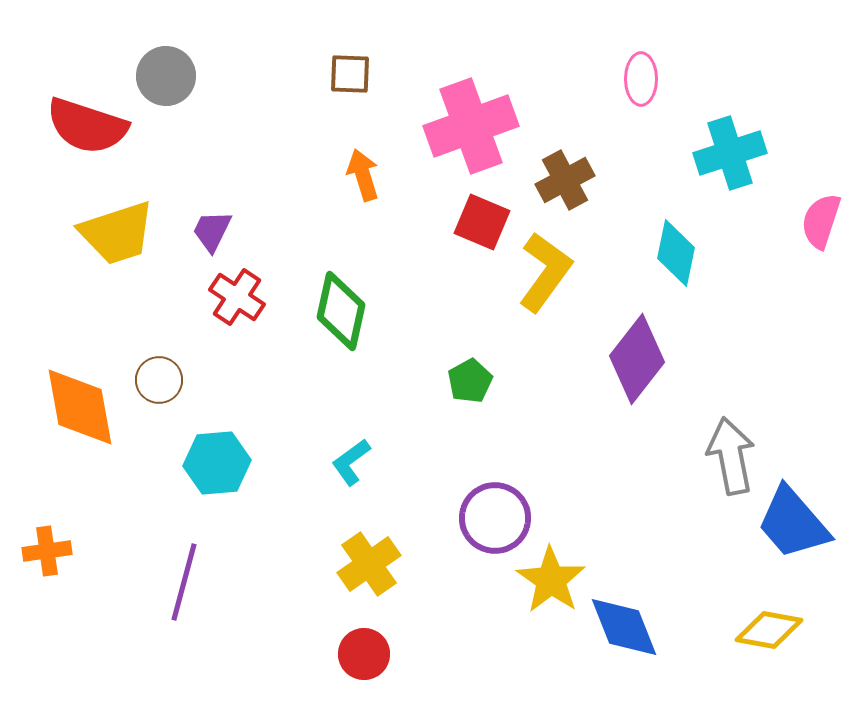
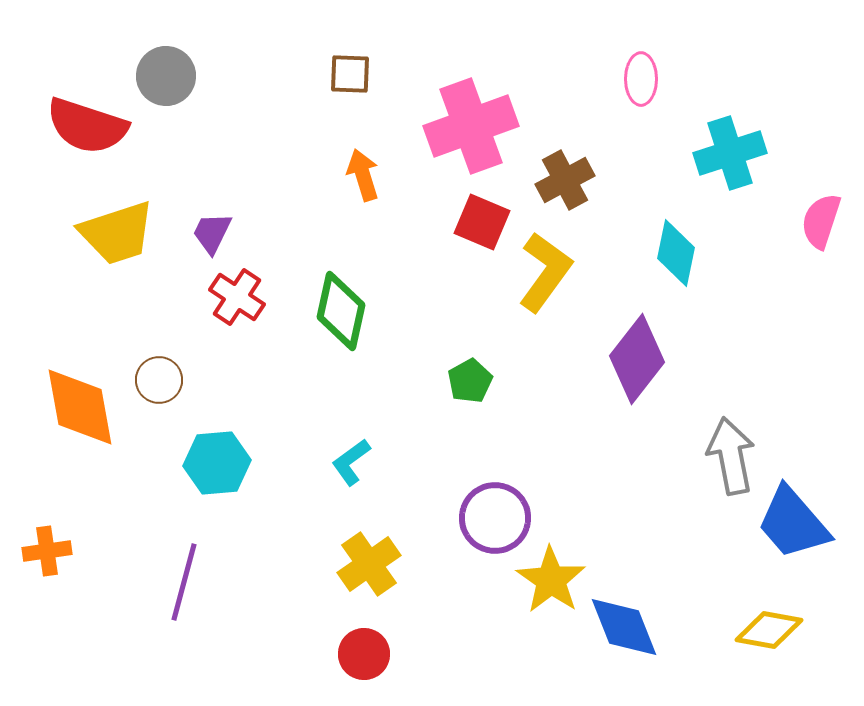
purple trapezoid: moved 2 px down
